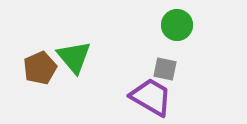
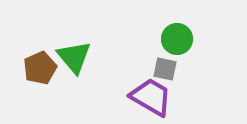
green circle: moved 14 px down
